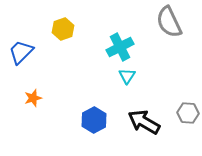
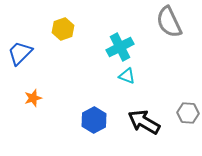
blue trapezoid: moved 1 px left, 1 px down
cyan triangle: rotated 42 degrees counterclockwise
